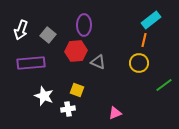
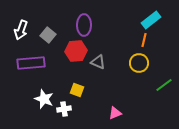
white star: moved 3 px down
white cross: moved 4 px left
